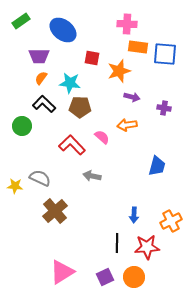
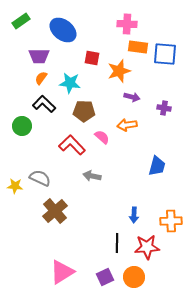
brown pentagon: moved 4 px right, 4 px down
orange cross: rotated 25 degrees clockwise
